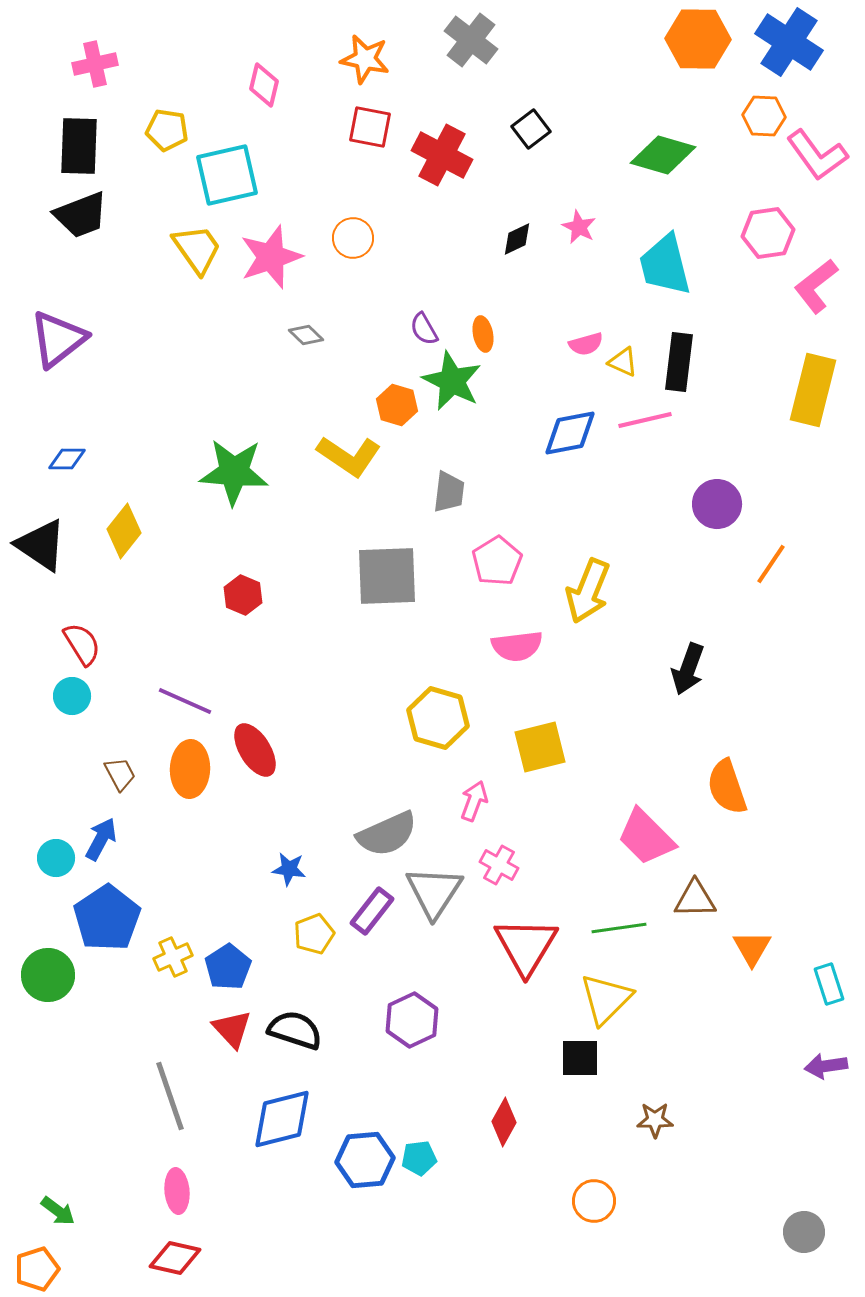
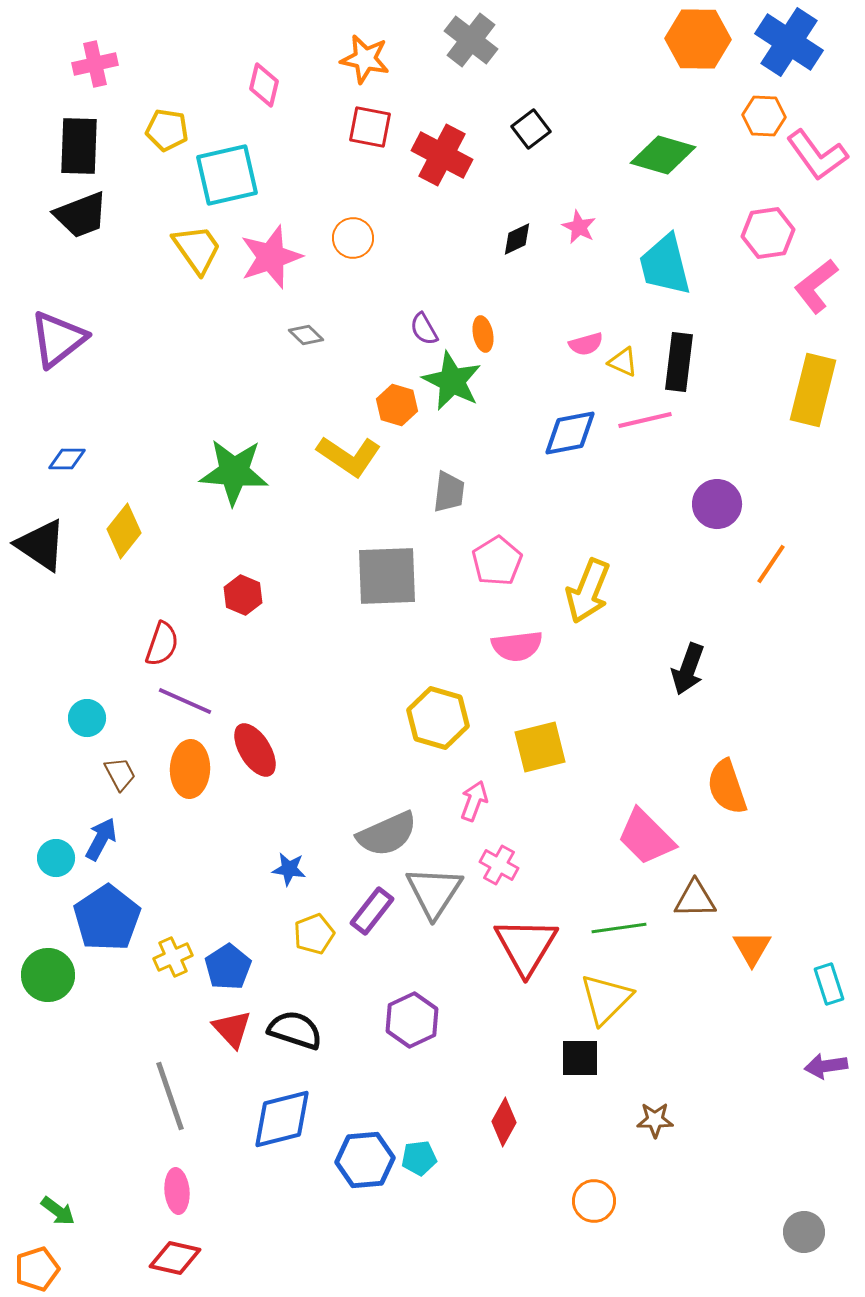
red semicircle at (82, 644): moved 80 px right; rotated 51 degrees clockwise
cyan circle at (72, 696): moved 15 px right, 22 px down
